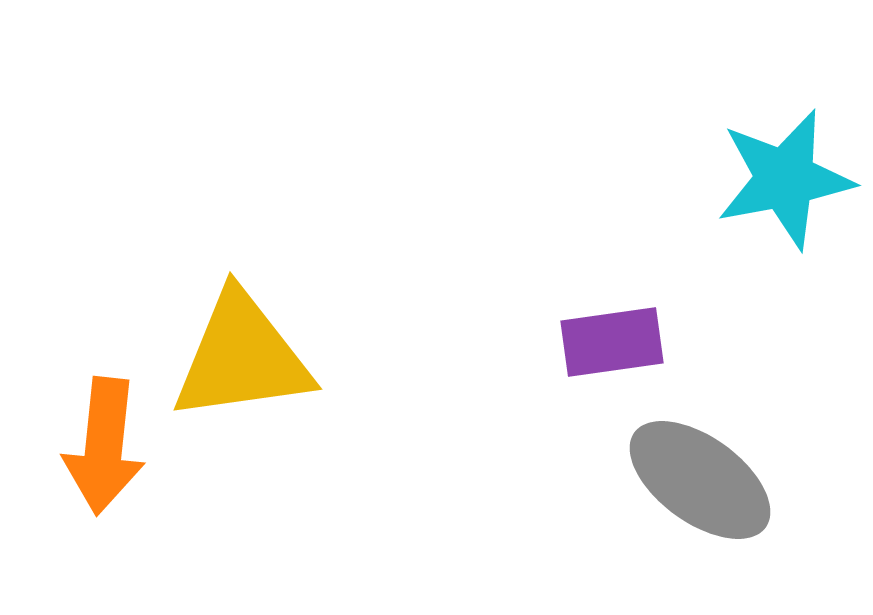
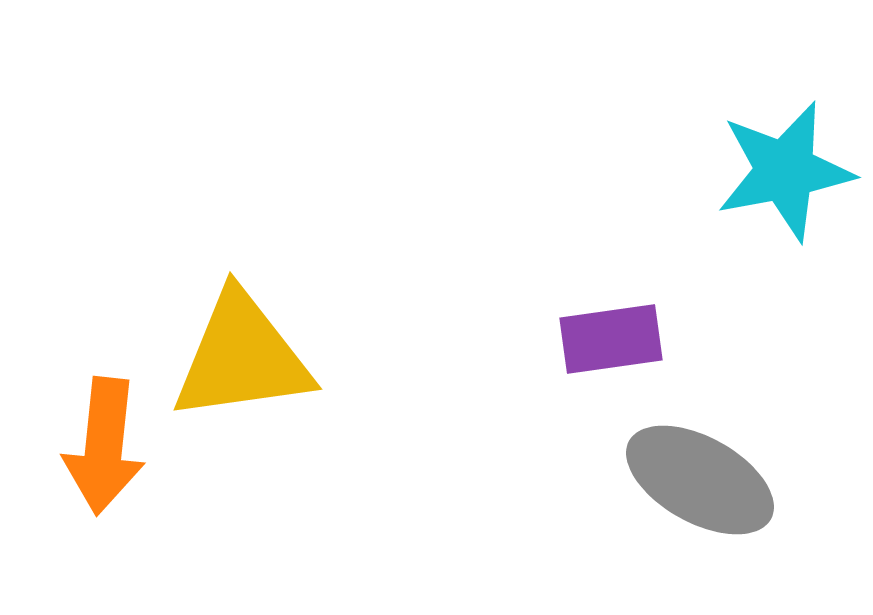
cyan star: moved 8 px up
purple rectangle: moved 1 px left, 3 px up
gray ellipse: rotated 7 degrees counterclockwise
